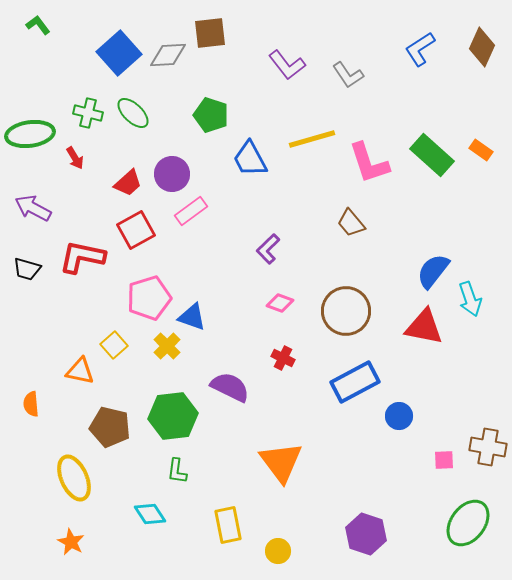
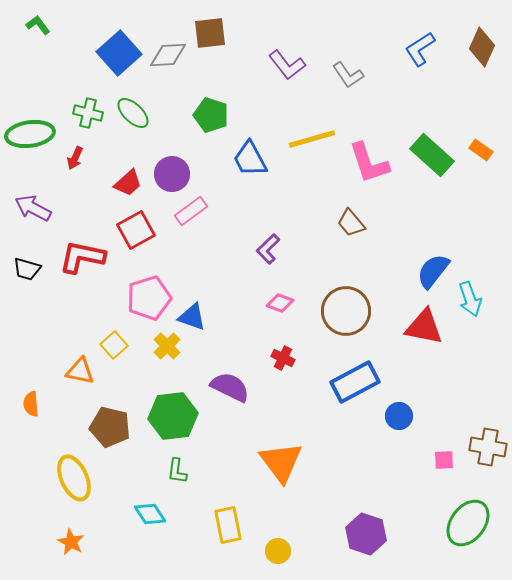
red arrow at (75, 158): rotated 55 degrees clockwise
